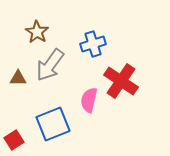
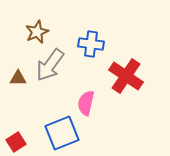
brown star: rotated 15 degrees clockwise
blue cross: moved 2 px left; rotated 25 degrees clockwise
red cross: moved 5 px right, 5 px up
pink semicircle: moved 3 px left, 3 px down
blue square: moved 9 px right, 9 px down
red square: moved 2 px right, 2 px down
